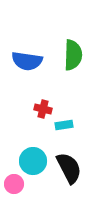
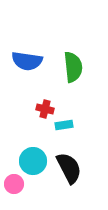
green semicircle: moved 12 px down; rotated 8 degrees counterclockwise
red cross: moved 2 px right
